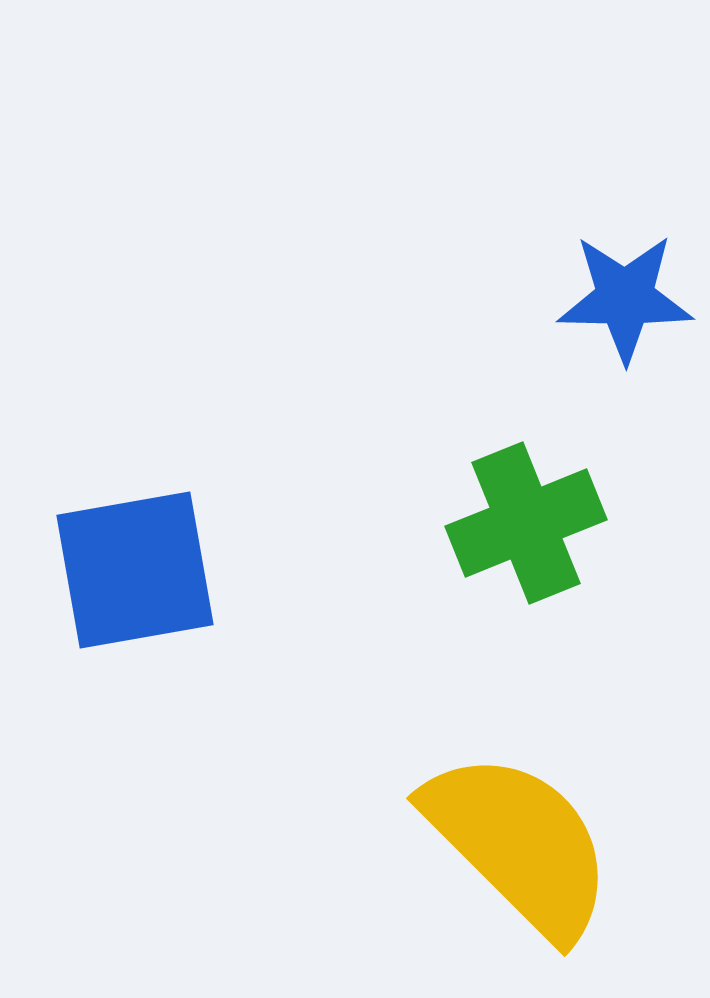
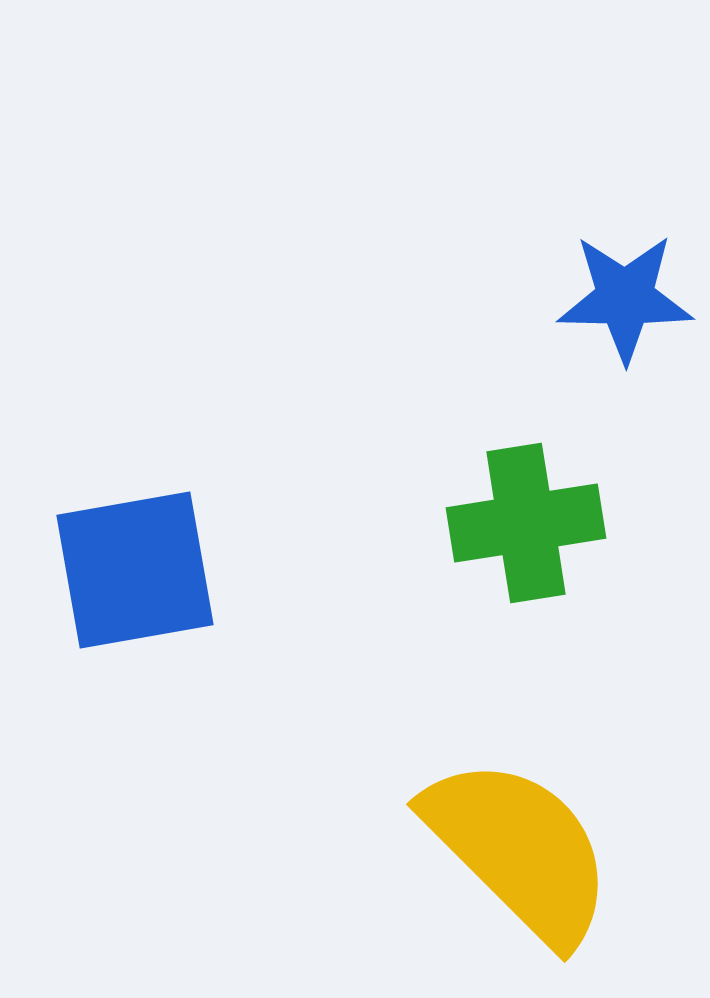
green cross: rotated 13 degrees clockwise
yellow semicircle: moved 6 px down
